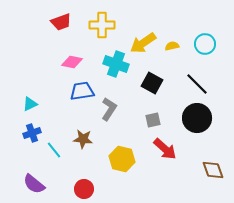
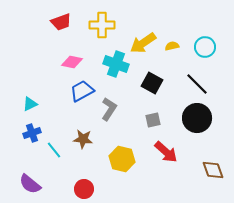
cyan circle: moved 3 px down
blue trapezoid: rotated 20 degrees counterclockwise
red arrow: moved 1 px right, 3 px down
purple semicircle: moved 4 px left
